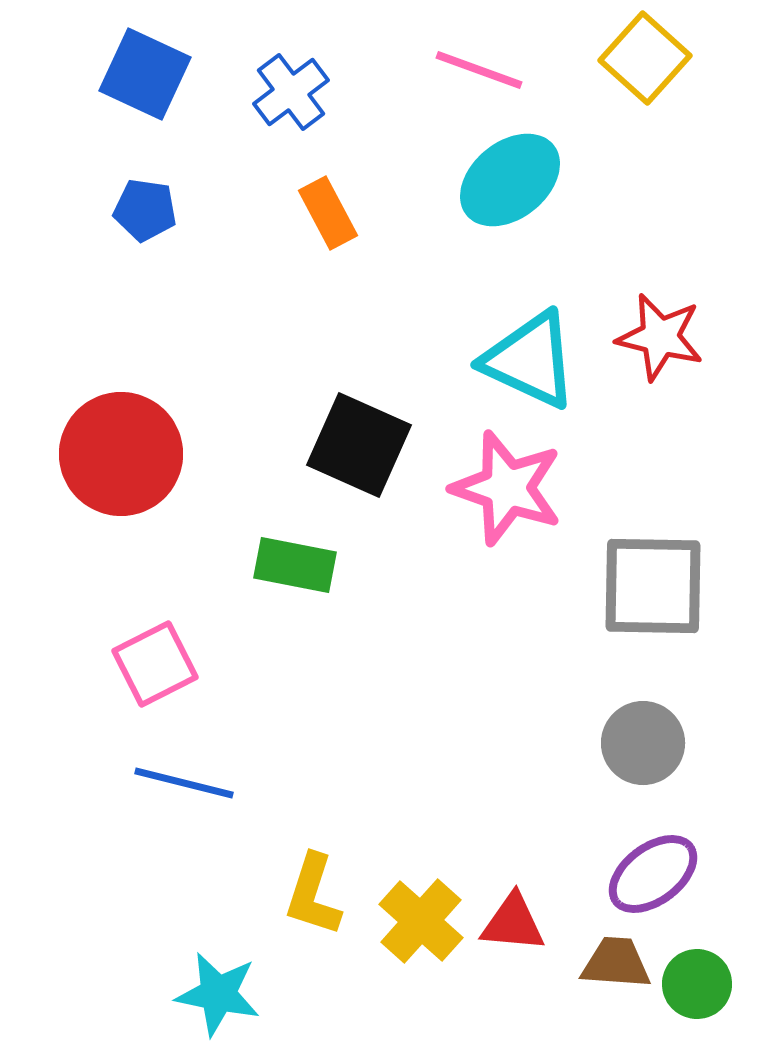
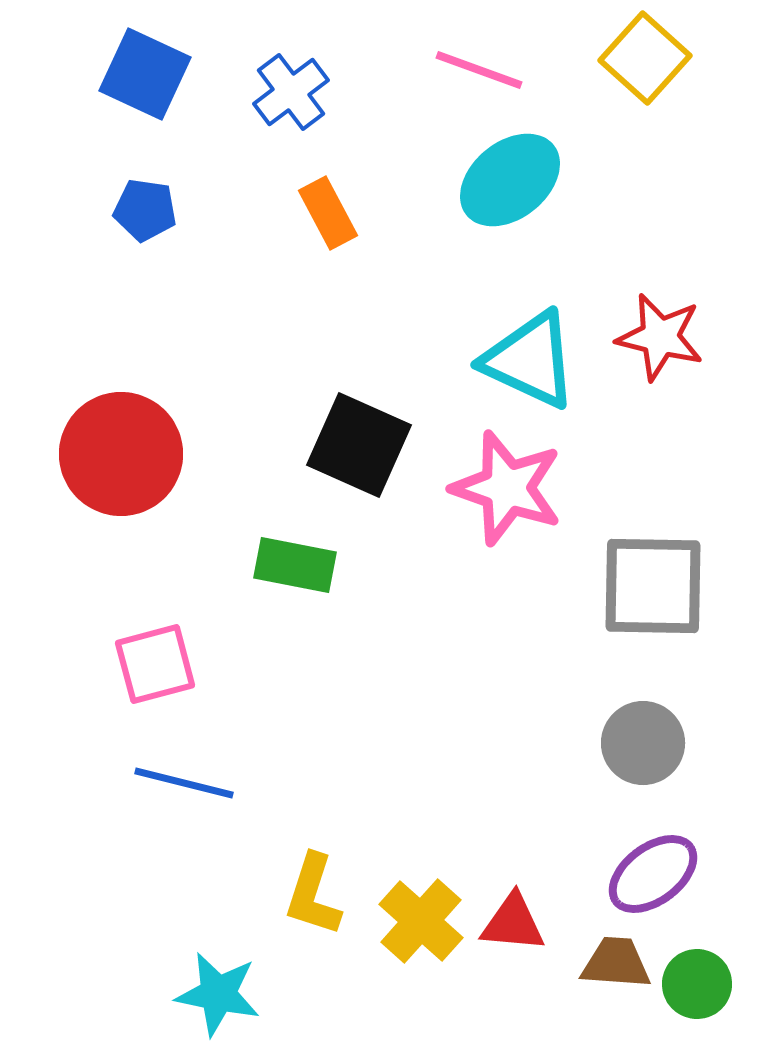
pink square: rotated 12 degrees clockwise
